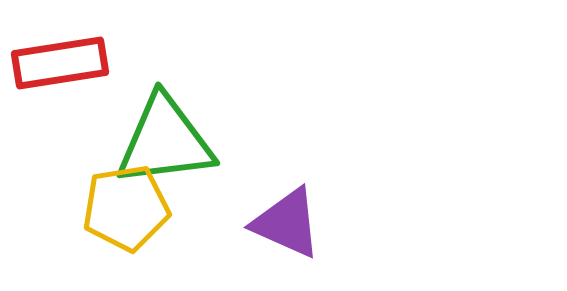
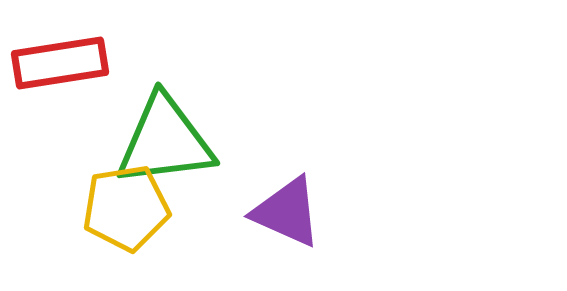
purple triangle: moved 11 px up
